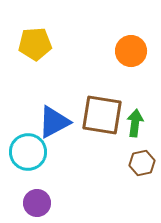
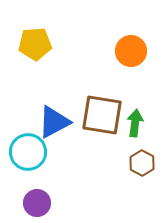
brown hexagon: rotated 20 degrees counterclockwise
